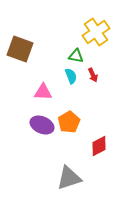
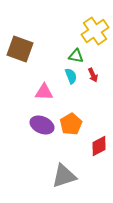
yellow cross: moved 1 px left, 1 px up
pink triangle: moved 1 px right
orange pentagon: moved 2 px right, 2 px down
gray triangle: moved 5 px left, 2 px up
